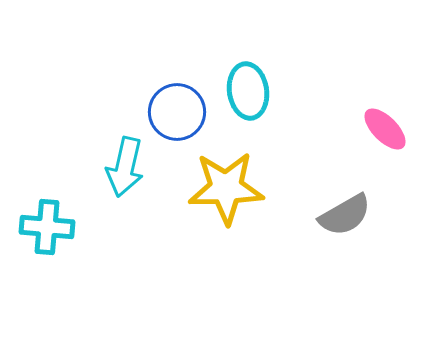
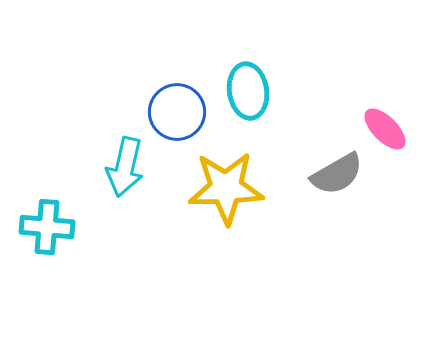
gray semicircle: moved 8 px left, 41 px up
